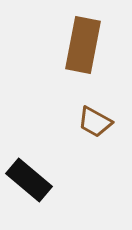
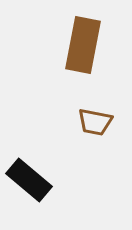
brown trapezoid: rotated 18 degrees counterclockwise
